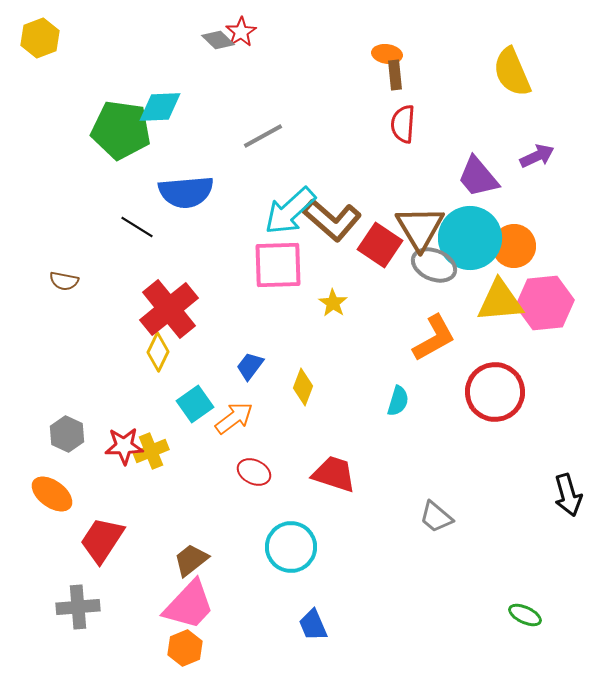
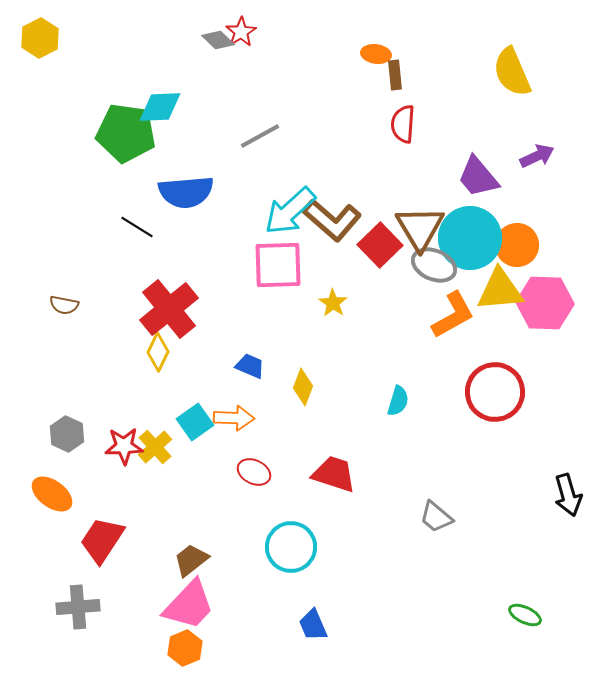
yellow hexagon at (40, 38): rotated 6 degrees counterclockwise
orange ellipse at (387, 54): moved 11 px left
green pentagon at (121, 130): moved 5 px right, 3 px down
gray line at (263, 136): moved 3 px left
red square at (380, 245): rotated 12 degrees clockwise
orange circle at (514, 246): moved 3 px right, 1 px up
brown semicircle at (64, 281): moved 24 px down
yellow triangle at (500, 301): moved 11 px up
pink hexagon at (545, 303): rotated 8 degrees clockwise
orange L-shape at (434, 338): moved 19 px right, 23 px up
blue trapezoid at (250, 366): rotated 76 degrees clockwise
cyan square at (195, 404): moved 18 px down
orange arrow at (234, 418): rotated 39 degrees clockwise
yellow cross at (151, 451): moved 4 px right, 4 px up; rotated 20 degrees counterclockwise
